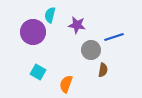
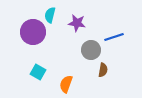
purple star: moved 2 px up
